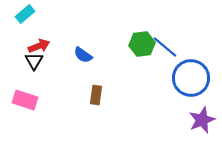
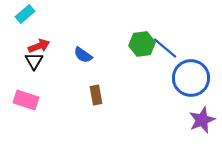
blue line: moved 1 px down
brown rectangle: rotated 18 degrees counterclockwise
pink rectangle: moved 1 px right
